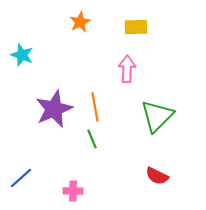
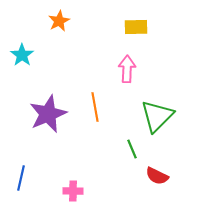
orange star: moved 21 px left, 1 px up
cyan star: rotated 15 degrees clockwise
purple star: moved 6 px left, 5 px down
green line: moved 40 px right, 10 px down
blue line: rotated 35 degrees counterclockwise
